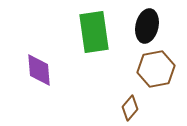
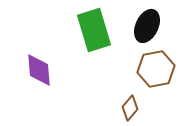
black ellipse: rotated 12 degrees clockwise
green rectangle: moved 2 px up; rotated 9 degrees counterclockwise
